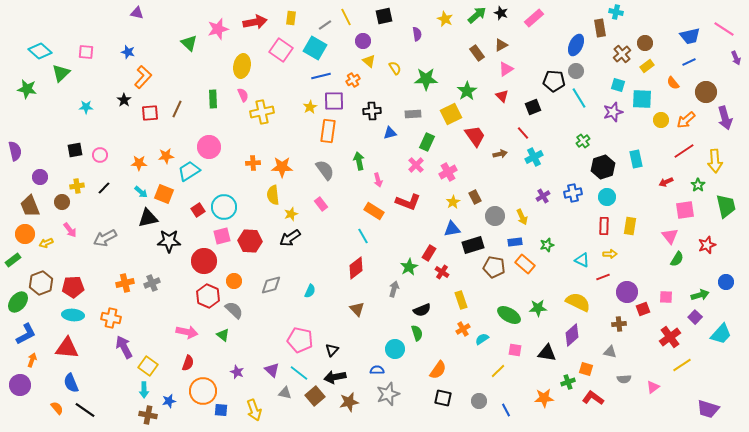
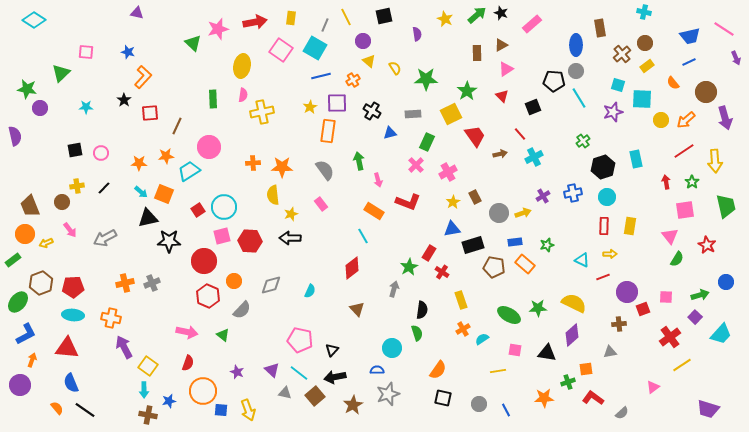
cyan cross at (616, 12): moved 28 px right
pink rectangle at (534, 18): moved 2 px left, 6 px down
gray line at (325, 25): rotated 32 degrees counterclockwise
green triangle at (189, 43): moved 4 px right
blue ellipse at (576, 45): rotated 25 degrees counterclockwise
cyan diamond at (40, 51): moved 6 px left, 31 px up; rotated 10 degrees counterclockwise
brown rectangle at (477, 53): rotated 35 degrees clockwise
pink semicircle at (243, 95): rotated 32 degrees clockwise
purple square at (334, 101): moved 3 px right, 2 px down
brown line at (177, 109): moved 17 px down
black cross at (372, 111): rotated 36 degrees clockwise
red line at (523, 133): moved 3 px left, 1 px down
purple semicircle at (15, 151): moved 15 px up
pink circle at (100, 155): moved 1 px right, 2 px up
purple circle at (40, 177): moved 69 px up
red arrow at (666, 182): rotated 104 degrees clockwise
green star at (698, 185): moved 6 px left, 3 px up
gray circle at (495, 216): moved 4 px right, 3 px up
yellow arrow at (522, 217): moved 1 px right, 4 px up; rotated 84 degrees counterclockwise
black arrow at (290, 238): rotated 35 degrees clockwise
red star at (707, 245): rotated 24 degrees counterclockwise
red diamond at (356, 268): moved 4 px left
yellow semicircle at (578, 302): moved 4 px left, 1 px down
gray semicircle at (234, 310): moved 8 px right; rotated 90 degrees clockwise
black semicircle at (422, 310): rotated 60 degrees counterclockwise
cyan circle at (395, 349): moved 3 px left, 1 px up
gray triangle at (610, 352): rotated 24 degrees counterclockwise
orange square at (586, 369): rotated 24 degrees counterclockwise
yellow line at (498, 371): rotated 35 degrees clockwise
gray semicircle at (624, 379): moved 2 px left, 34 px down; rotated 40 degrees counterclockwise
gray circle at (479, 401): moved 3 px down
brown star at (349, 402): moved 4 px right, 3 px down; rotated 18 degrees counterclockwise
yellow arrow at (254, 410): moved 6 px left
